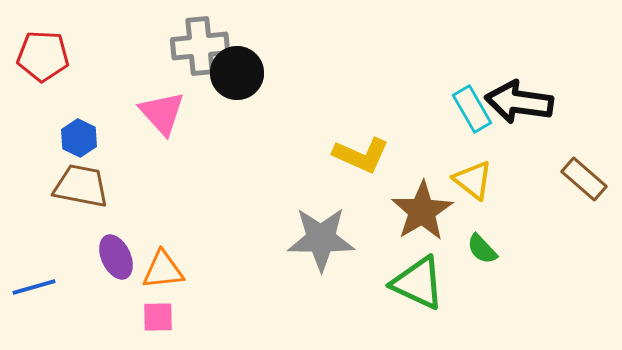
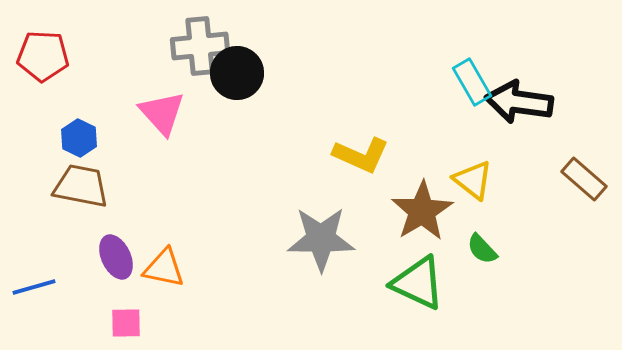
cyan rectangle: moved 27 px up
orange triangle: moved 1 px right, 2 px up; rotated 18 degrees clockwise
pink square: moved 32 px left, 6 px down
